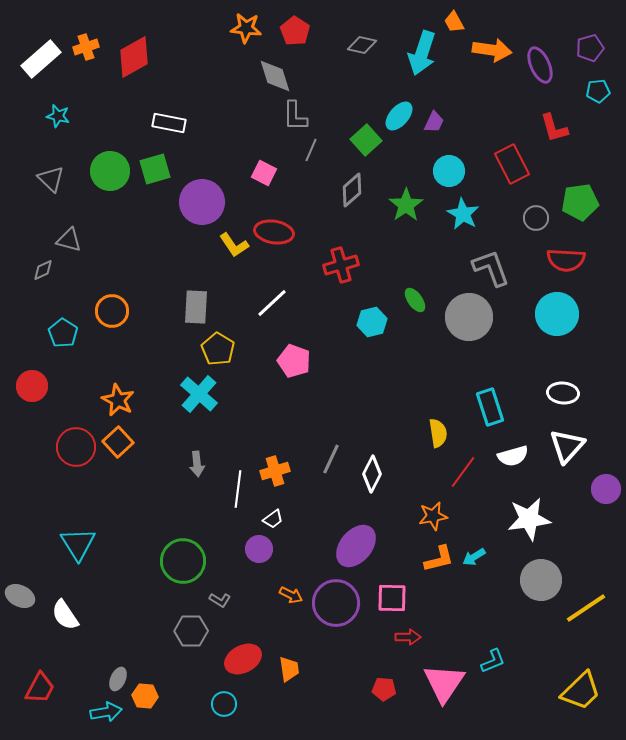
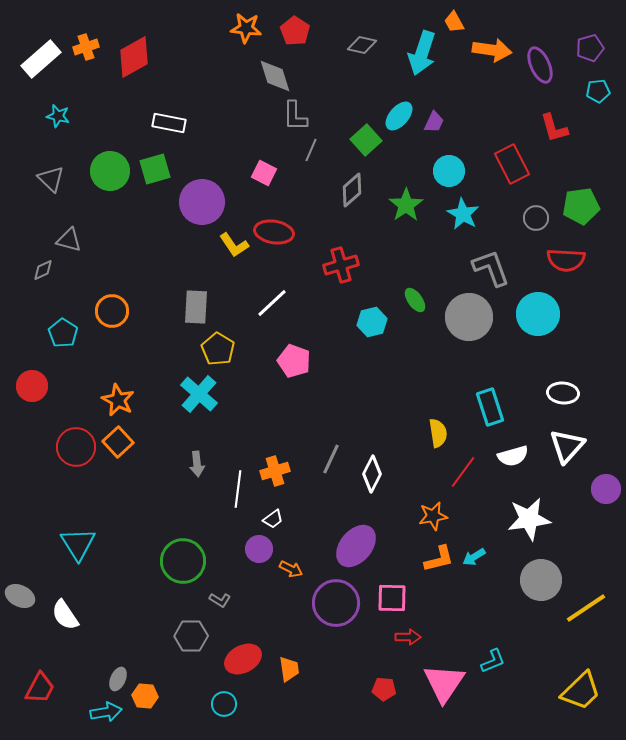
green pentagon at (580, 202): moved 1 px right, 4 px down
cyan circle at (557, 314): moved 19 px left
orange arrow at (291, 595): moved 26 px up
gray hexagon at (191, 631): moved 5 px down
